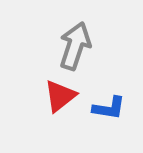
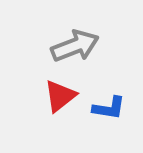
gray arrow: rotated 51 degrees clockwise
